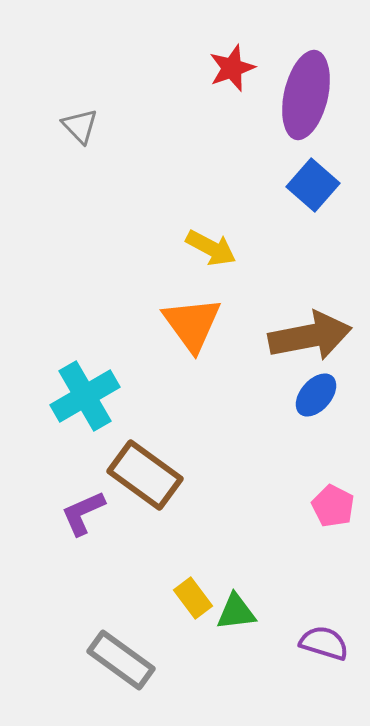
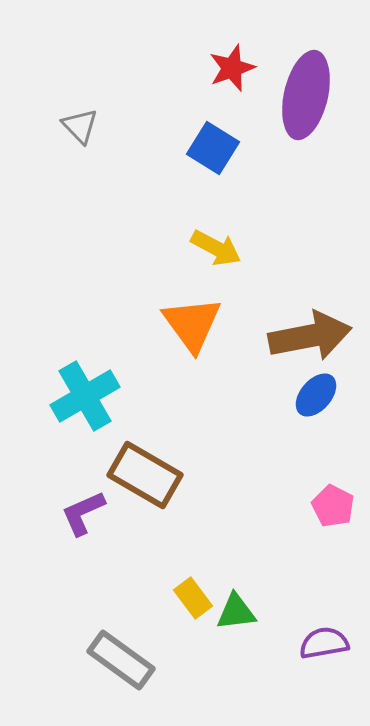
blue square: moved 100 px left, 37 px up; rotated 9 degrees counterclockwise
yellow arrow: moved 5 px right
brown rectangle: rotated 6 degrees counterclockwise
purple semicircle: rotated 27 degrees counterclockwise
